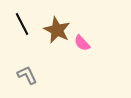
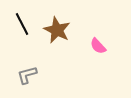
pink semicircle: moved 16 px right, 3 px down
gray L-shape: rotated 80 degrees counterclockwise
